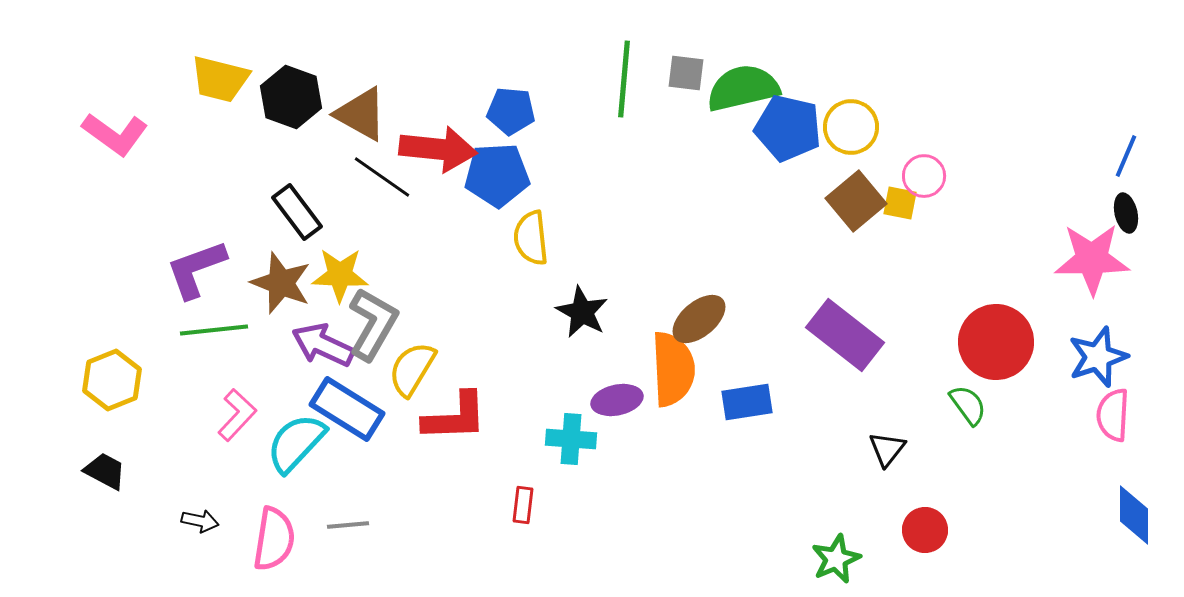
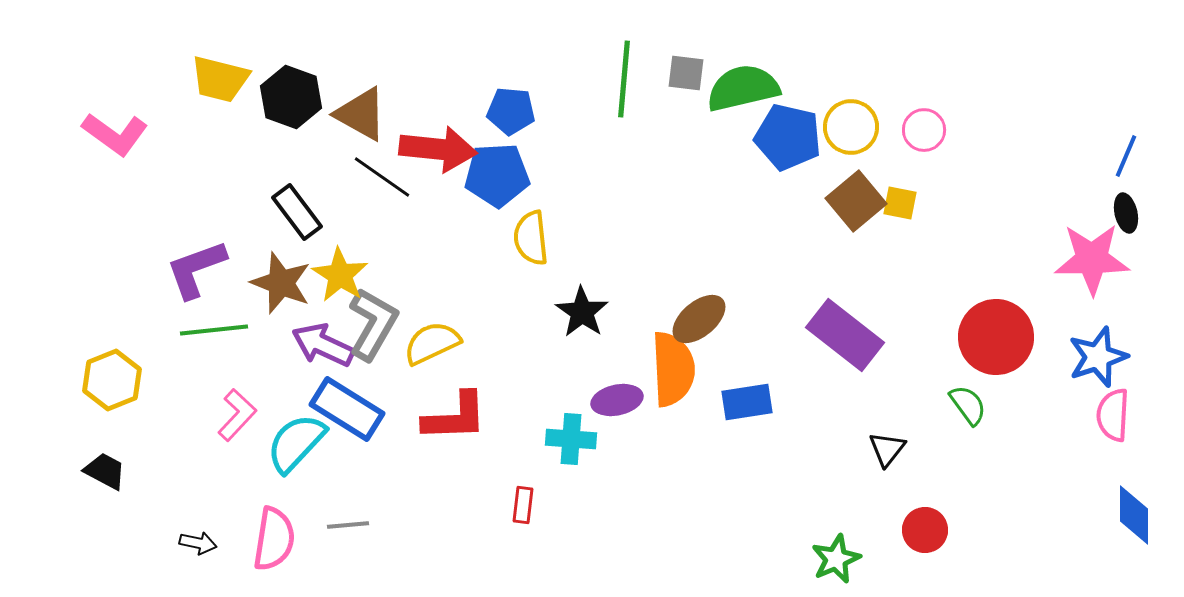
blue pentagon at (788, 128): moved 9 px down
pink circle at (924, 176): moved 46 px up
yellow star at (340, 275): rotated 30 degrees clockwise
black star at (582, 312): rotated 6 degrees clockwise
red circle at (996, 342): moved 5 px up
yellow semicircle at (412, 369): moved 20 px right, 26 px up; rotated 34 degrees clockwise
black arrow at (200, 521): moved 2 px left, 22 px down
